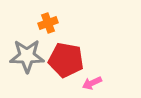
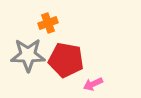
gray star: moved 1 px right, 1 px up
pink arrow: moved 1 px right, 1 px down
